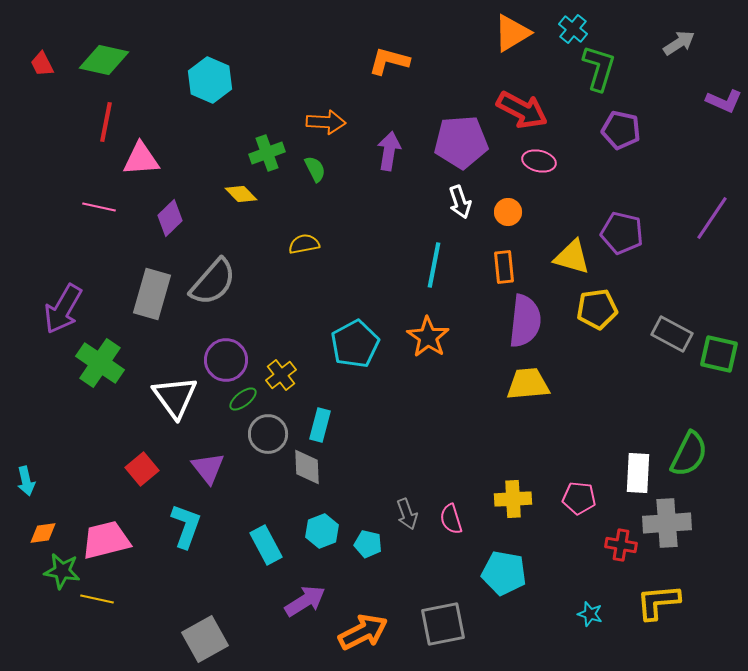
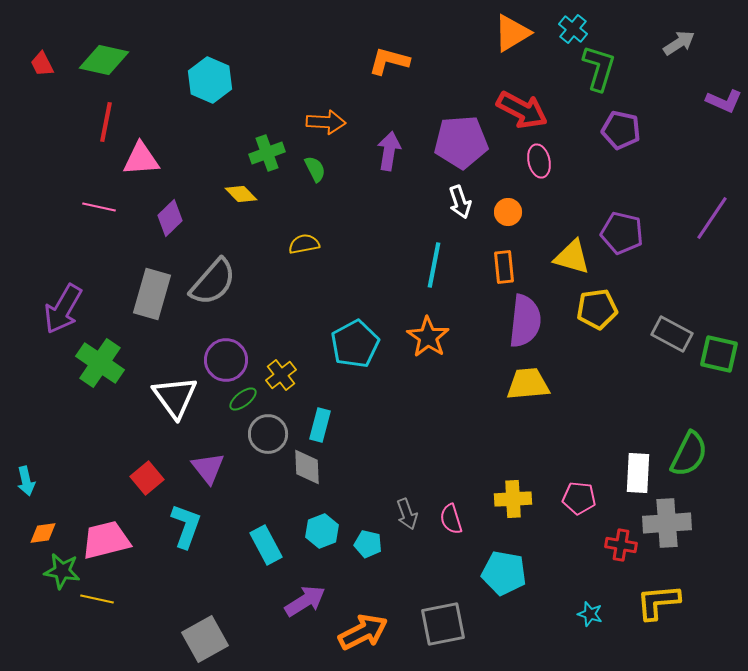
pink ellipse at (539, 161): rotated 64 degrees clockwise
red square at (142, 469): moved 5 px right, 9 px down
